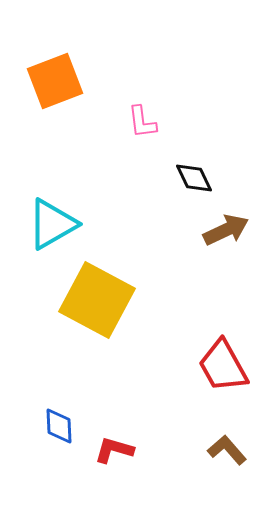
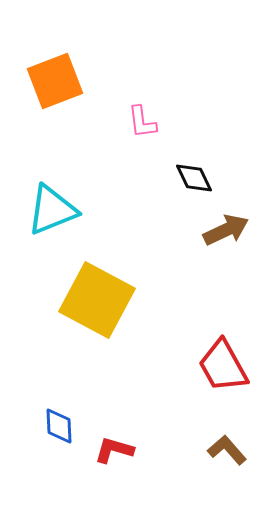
cyan triangle: moved 14 px up; rotated 8 degrees clockwise
